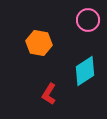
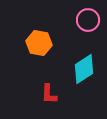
cyan diamond: moved 1 px left, 2 px up
red L-shape: rotated 30 degrees counterclockwise
